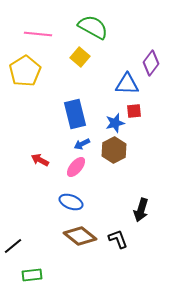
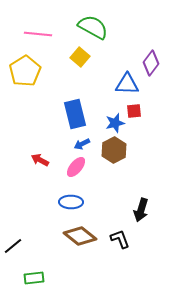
blue ellipse: rotated 20 degrees counterclockwise
black L-shape: moved 2 px right
green rectangle: moved 2 px right, 3 px down
